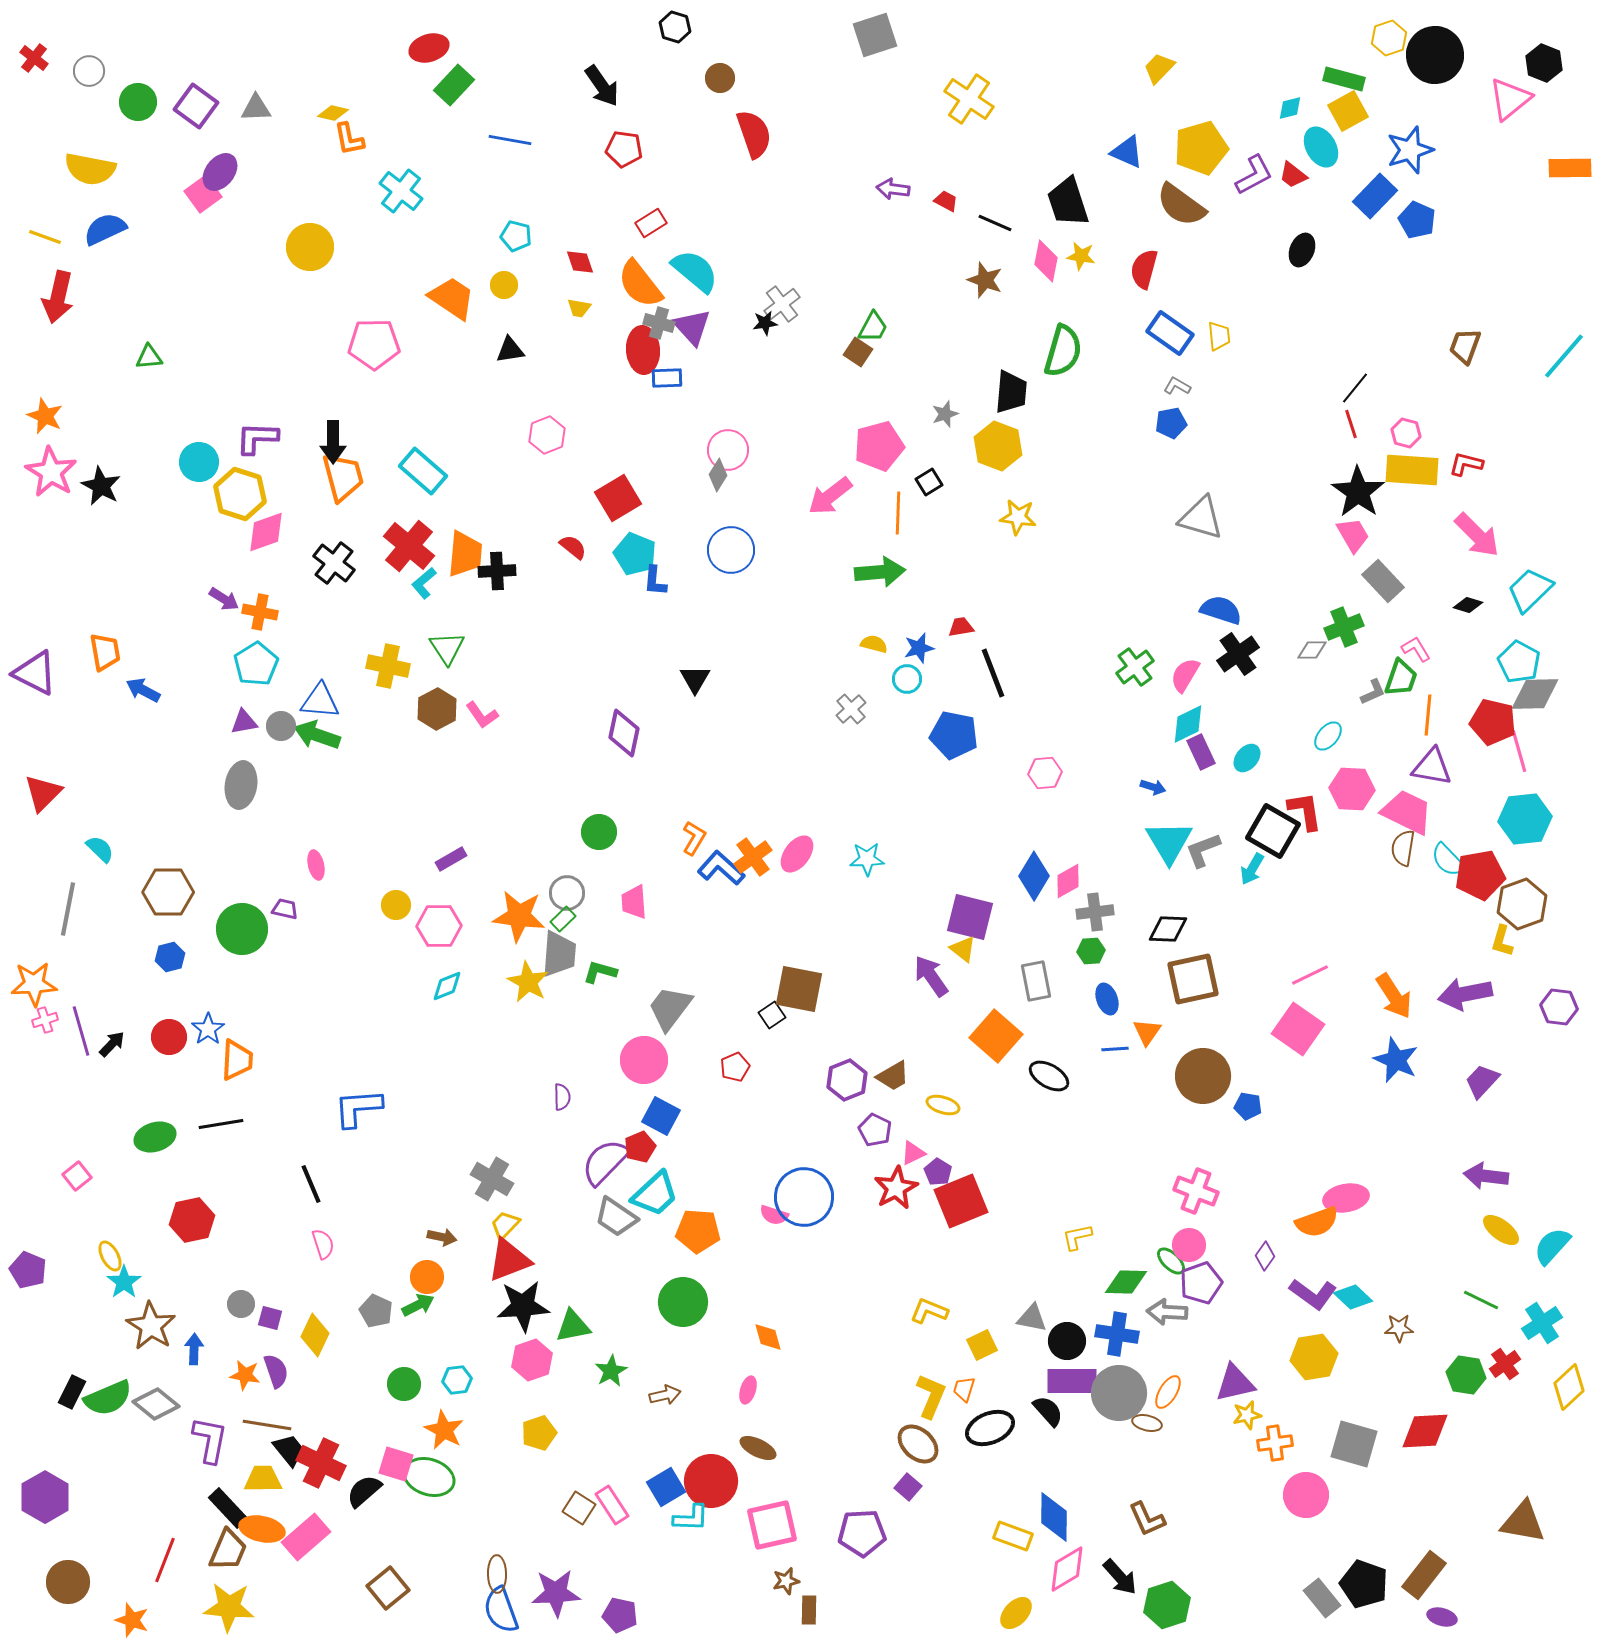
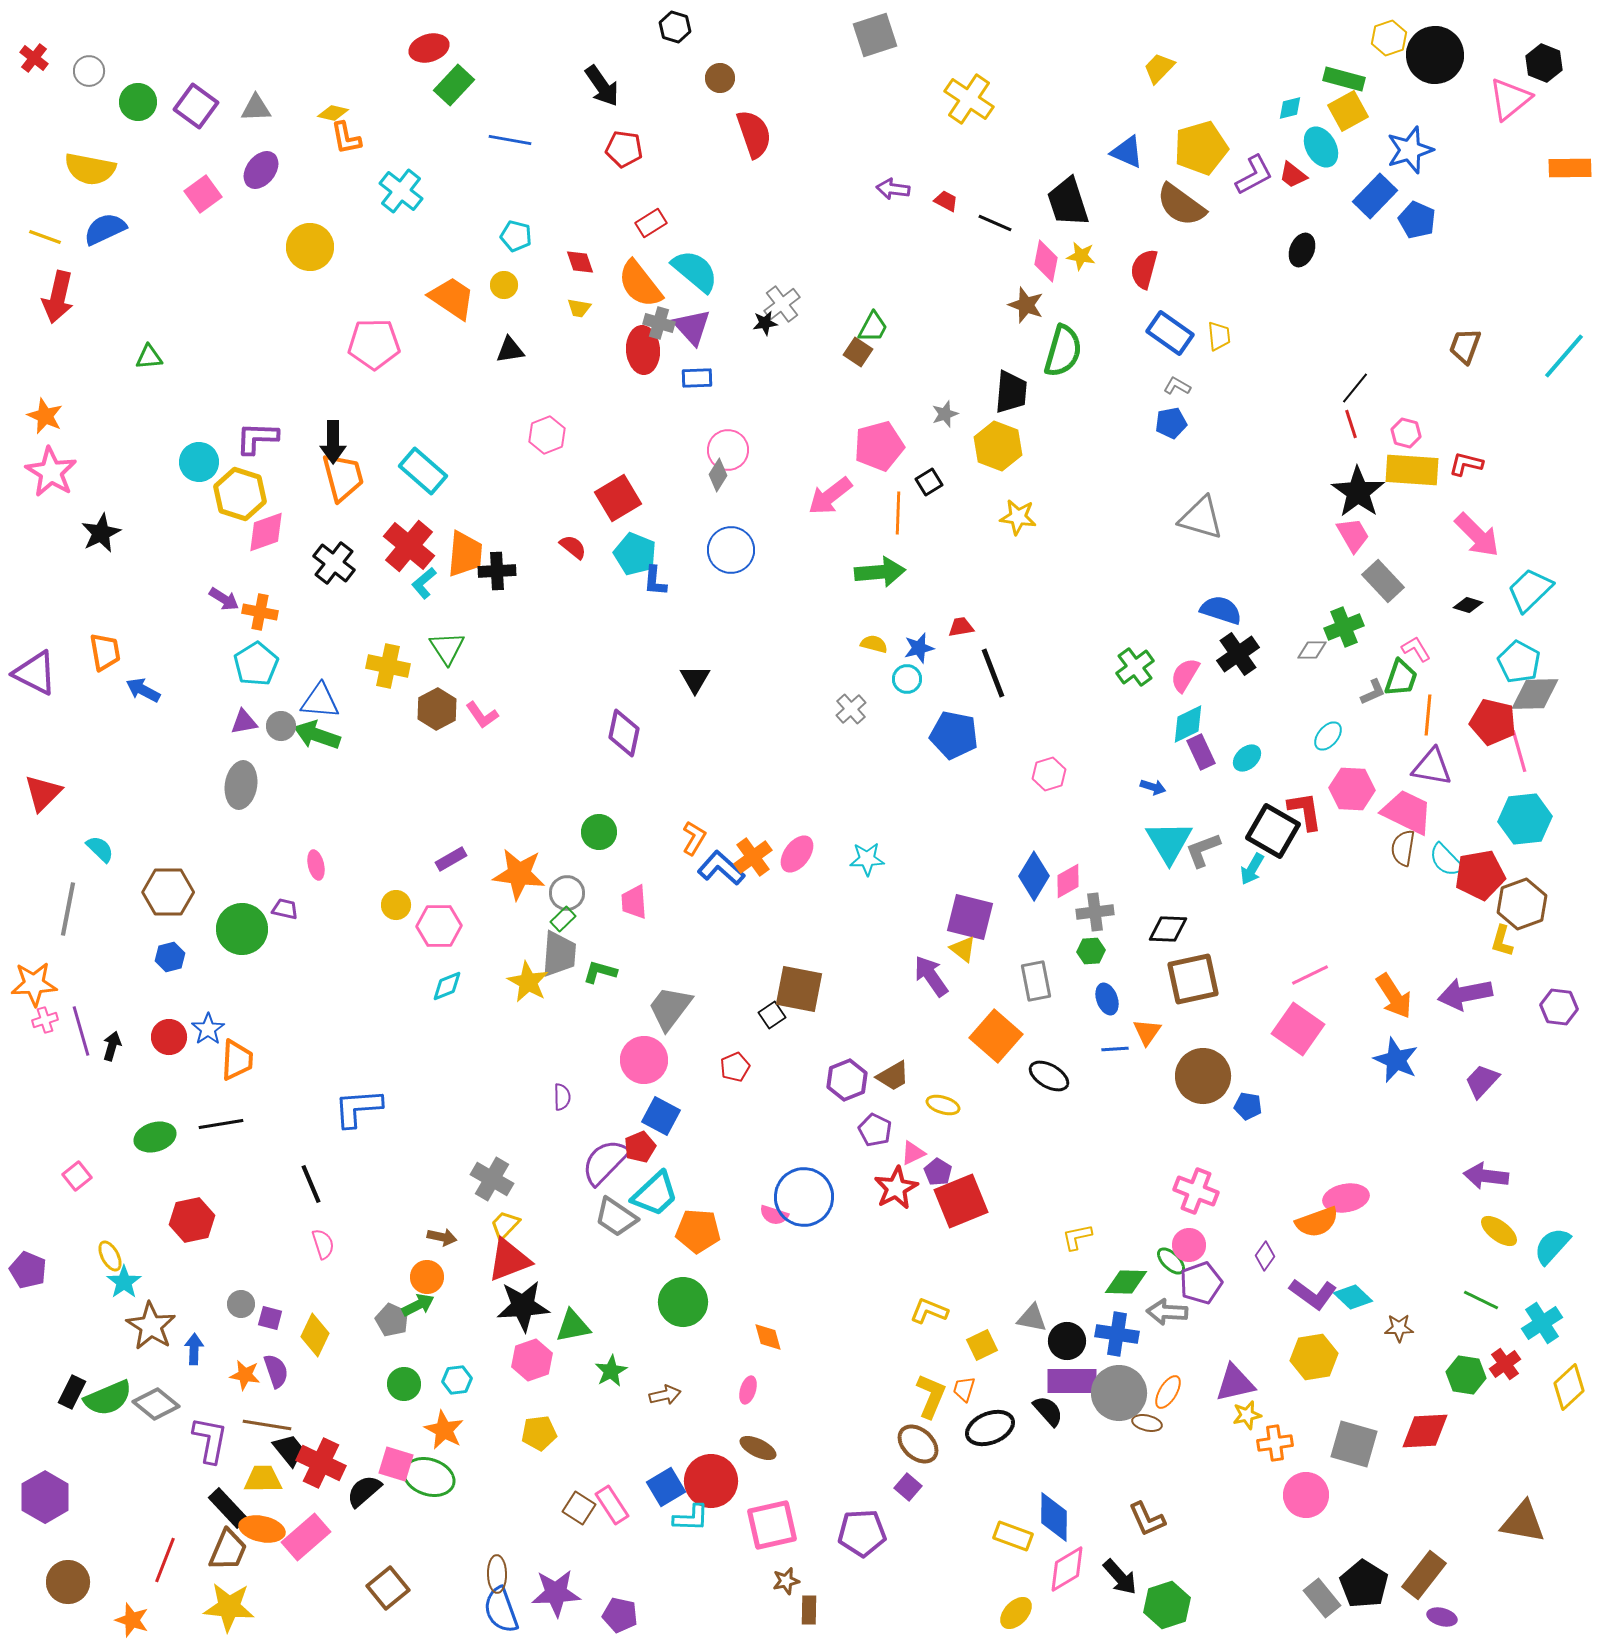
orange L-shape at (349, 139): moved 3 px left, 1 px up
purple ellipse at (220, 172): moved 41 px right, 2 px up
brown star at (985, 280): moved 41 px right, 25 px down
blue rectangle at (667, 378): moved 30 px right
black star at (101, 486): moved 47 px down; rotated 18 degrees clockwise
cyan ellipse at (1247, 758): rotated 8 degrees clockwise
pink hexagon at (1045, 773): moved 4 px right, 1 px down; rotated 12 degrees counterclockwise
cyan semicircle at (1448, 860): moved 2 px left
orange star at (519, 916): moved 42 px up
black arrow at (112, 1044): moved 2 px down; rotated 28 degrees counterclockwise
yellow ellipse at (1501, 1230): moved 2 px left, 1 px down
gray pentagon at (376, 1311): moved 16 px right, 9 px down
yellow pentagon at (539, 1433): rotated 12 degrees clockwise
black pentagon at (1364, 1584): rotated 12 degrees clockwise
